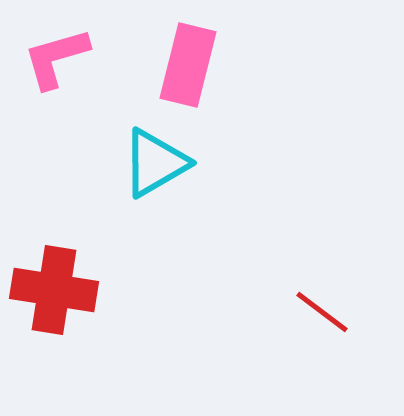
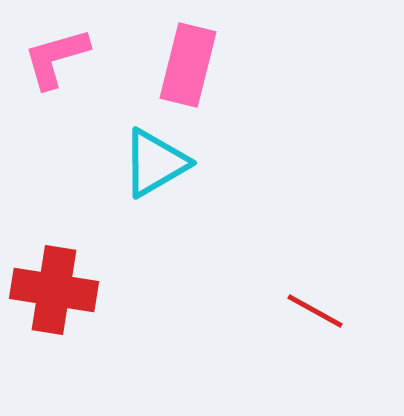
red line: moved 7 px left, 1 px up; rotated 8 degrees counterclockwise
